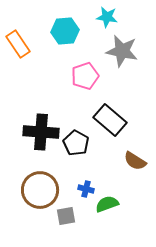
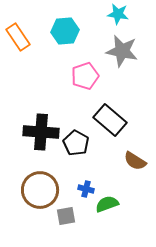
cyan star: moved 11 px right, 3 px up
orange rectangle: moved 7 px up
